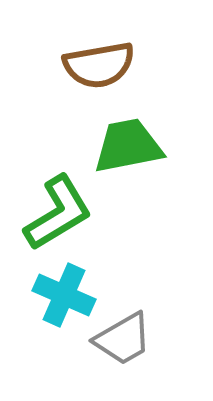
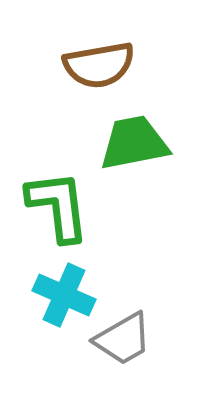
green trapezoid: moved 6 px right, 3 px up
green L-shape: moved 7 px up; rotated 66 degrees counterclockwise
